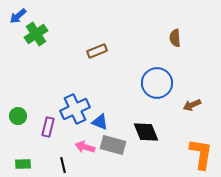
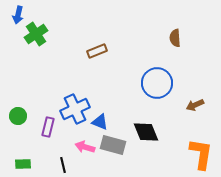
blue arrow: moved 1 px up; rotated 36 degrees counterclockwise
brown arrow: moved 3 px right
